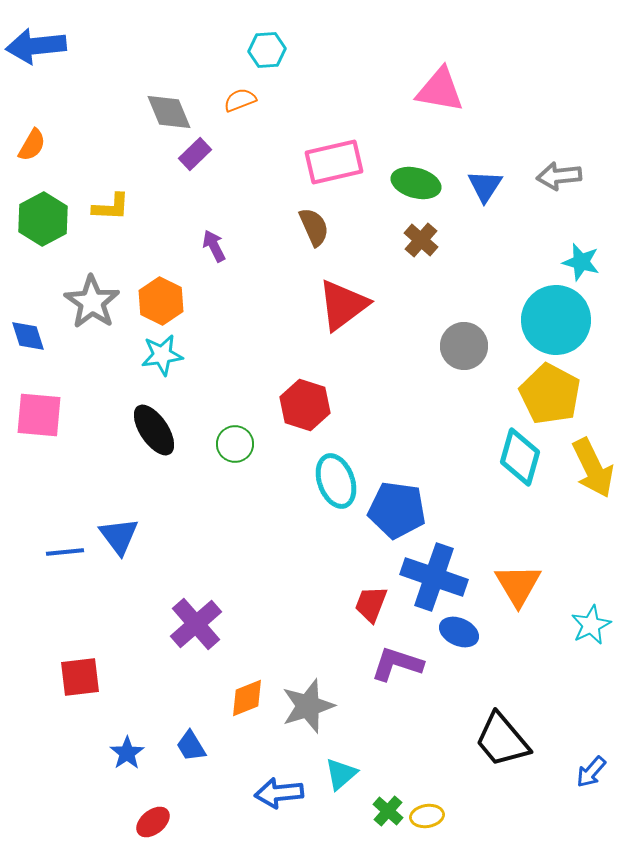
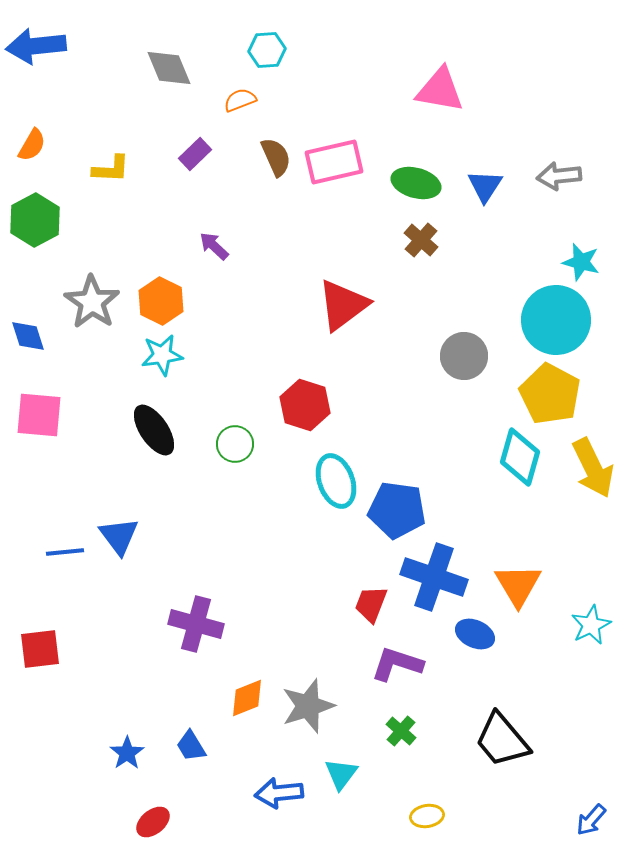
gray diamond at (169, 112): moved 44 px up
yellow L-shape at (111, 207): moved 38 px up
green hexagon at (43, 219): moved 8 px left, 1 px down
brown semicircle at (314, 227): moved 38 px left, 70 px up
purple arrow at (214, 246): rotated 20 degrees counterclockwise
gray circle at (464, 346): moved 10 px down
purple cross at (196, 624): rotated 34 degrees counterclockwise
blue ellipse at (459, 632): moved 16 px right, 2 px down
red square at (80, 677): moved 40 px left, 28 px up
blue arrow at (591, 772): moved 48 px down
cyan triangle at (341, 774): rotated 12 degrees counterclockwise
green cross at (388, 811): moved 13 px right, 80 px up
